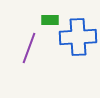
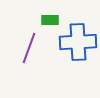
blue cross: moved 5 px down
